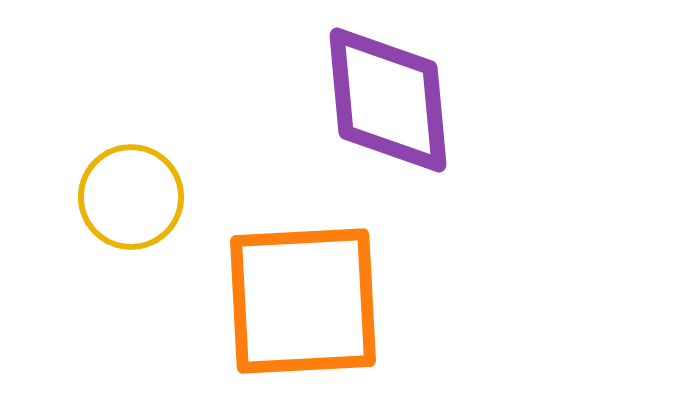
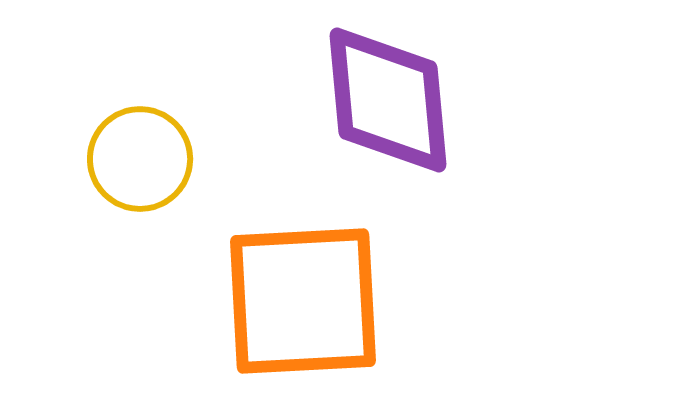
yellow circle: moved 9 px right, 38 px up
